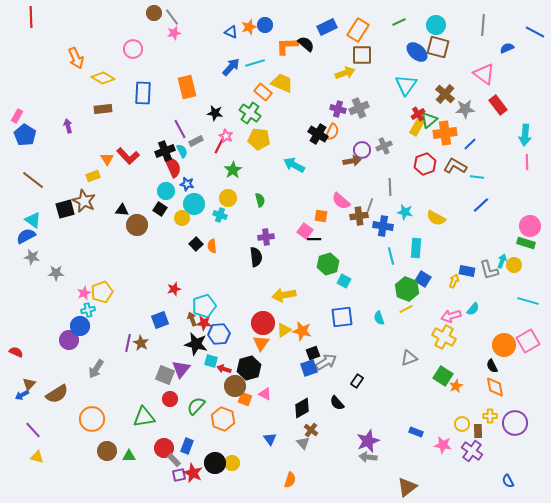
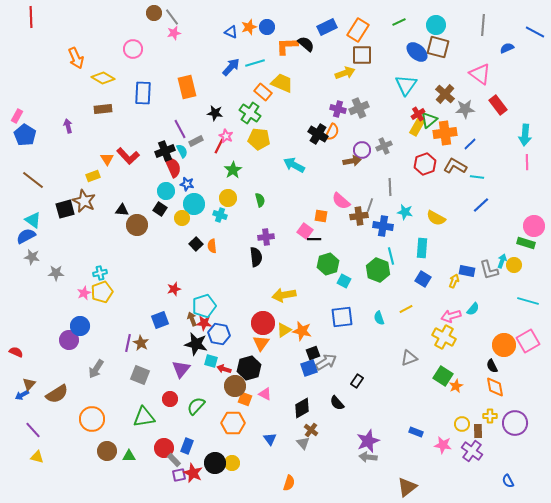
blue circle at (265, 25): moved 2 px right, 2 px down
pink triangle at (484, 74): moved 4 px left
pink circle at (530, 226): moved 4 px right
cyan rectangle at (416, 248): moved 6 px right
green hexagon at (407, 289): moved 29 px left, 19 px up
cyan cross at (88, 310): moved 12 px right, 37 px up
blue hexagon at (219, 334): rotated 15 degrees clockwise
gray square at (165, 375): moved 25 px left
orange hexagon at (223, 419): moved 10 px right, 4 px down; rotated 20 degrees counterclockwise
orange semicircle at (290, 480): moved 1 px left, 3 px down
